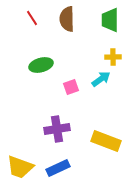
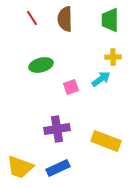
brown semicircle: moved 2 px left
